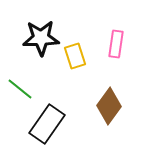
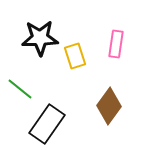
black star: moved 1 px left
